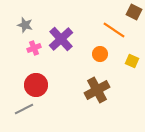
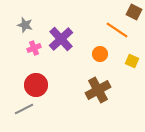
orange line: moved 3 px right
brown cross: moved 1 px right
